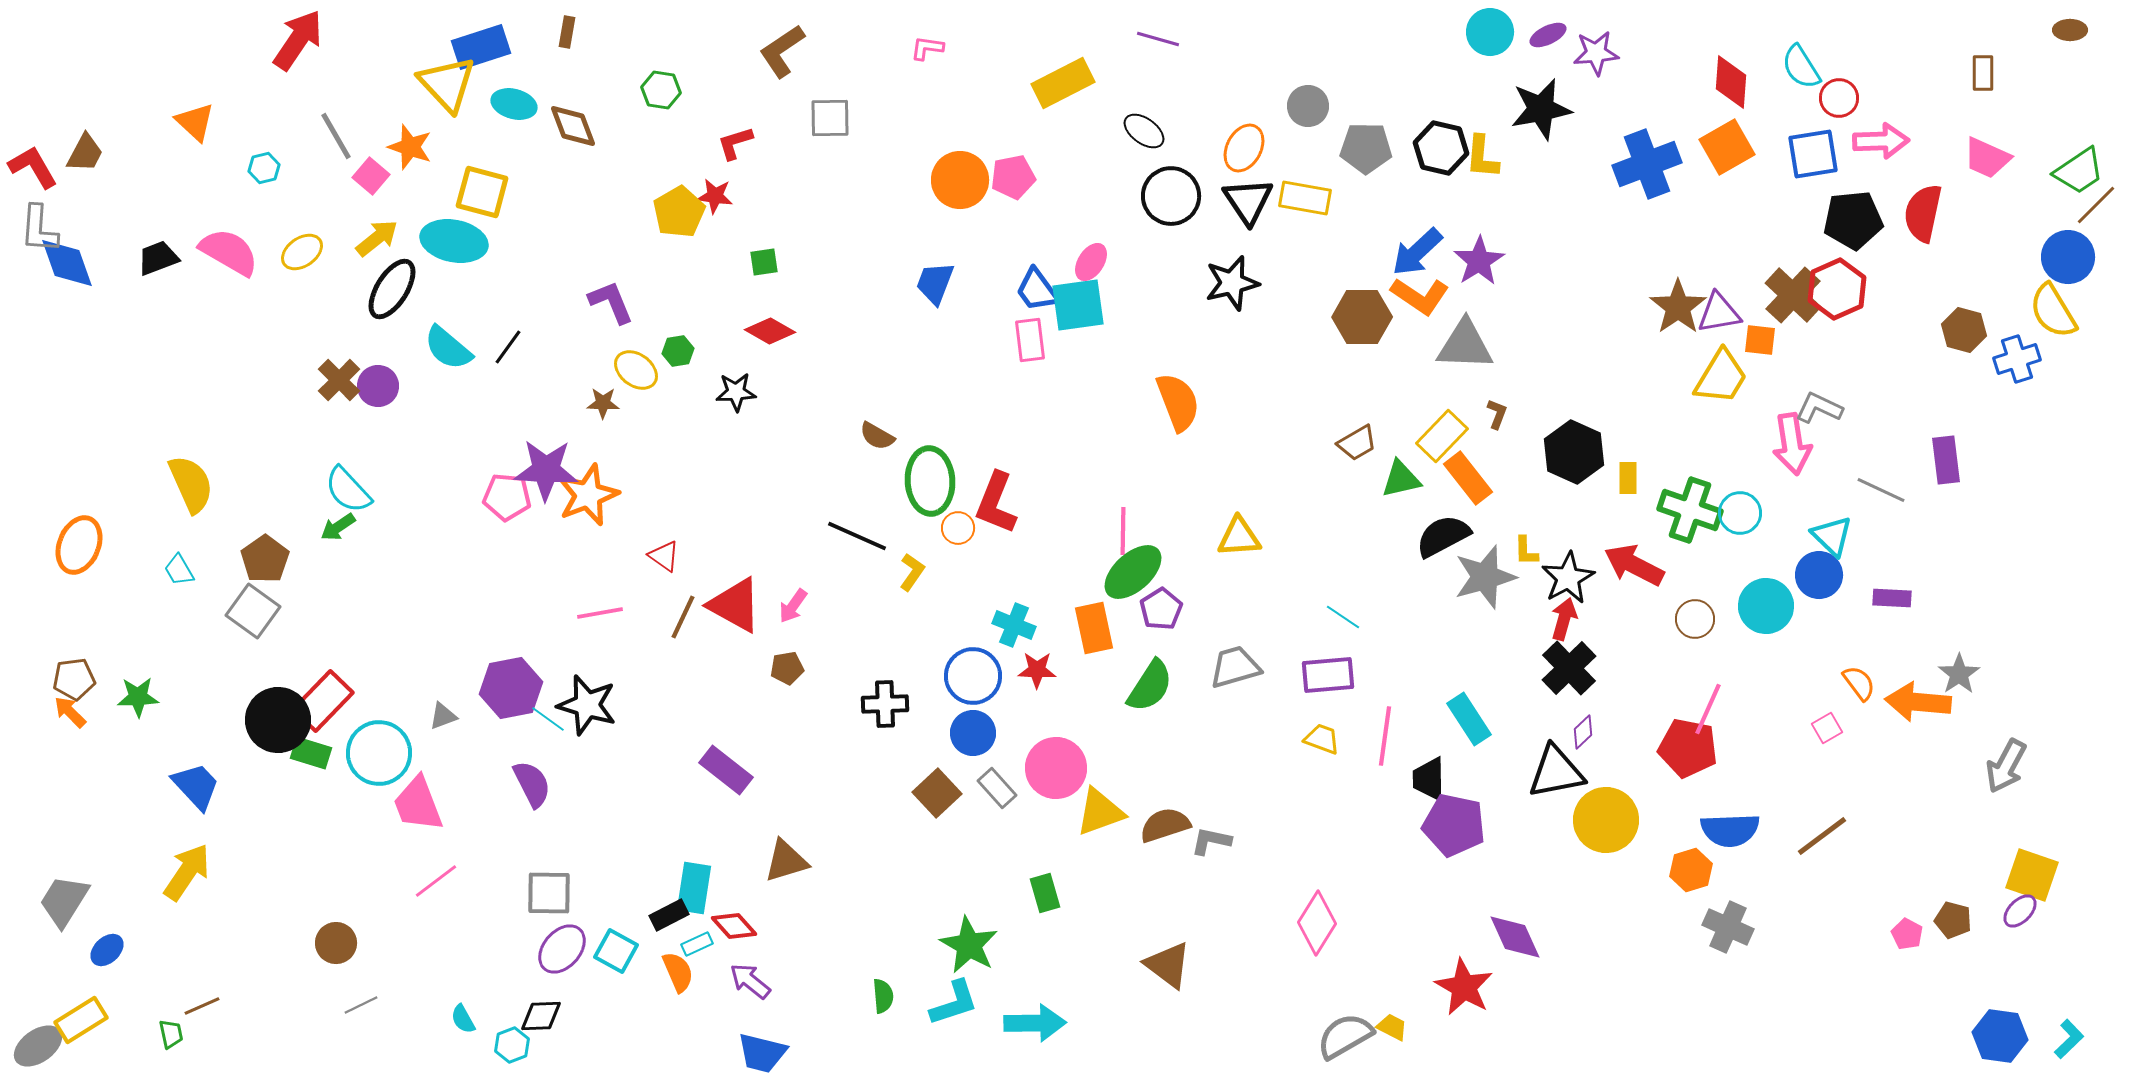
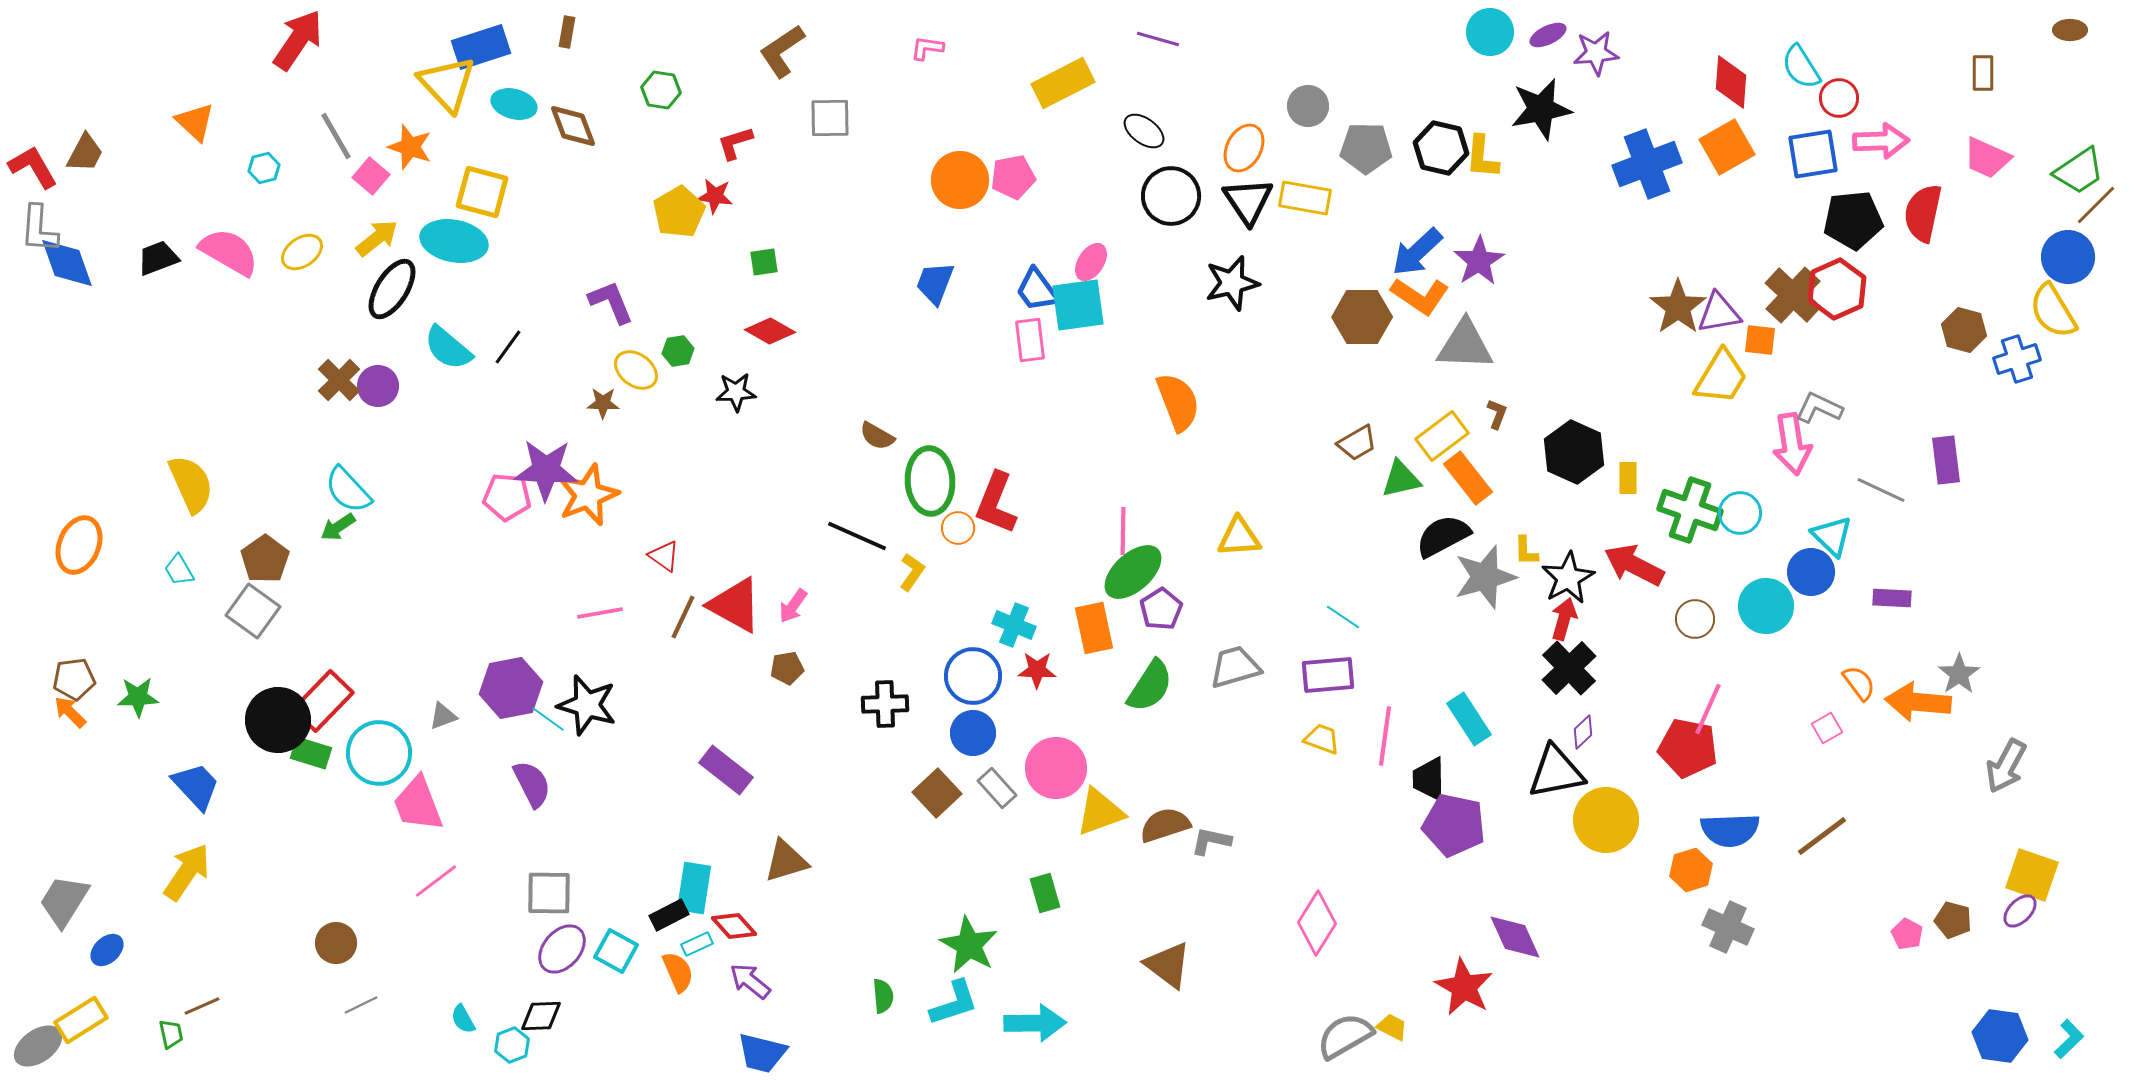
yellow rectangle at (1442, 436): rotated 9 degrees clockwise
blue circle at (1819, 575): moved 8 px left, 3 px up
